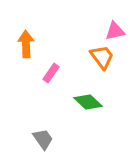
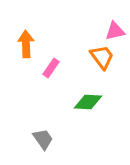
pink rectangle: moved 5 px up
green diamond: rotated 40 degrees counterclockwise
